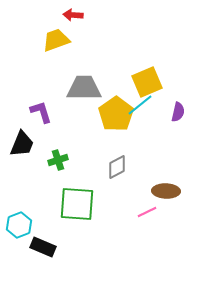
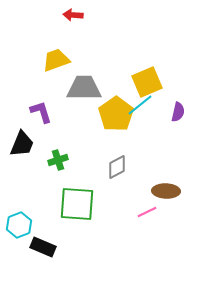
yellow trapezoid: moved 20 px down
